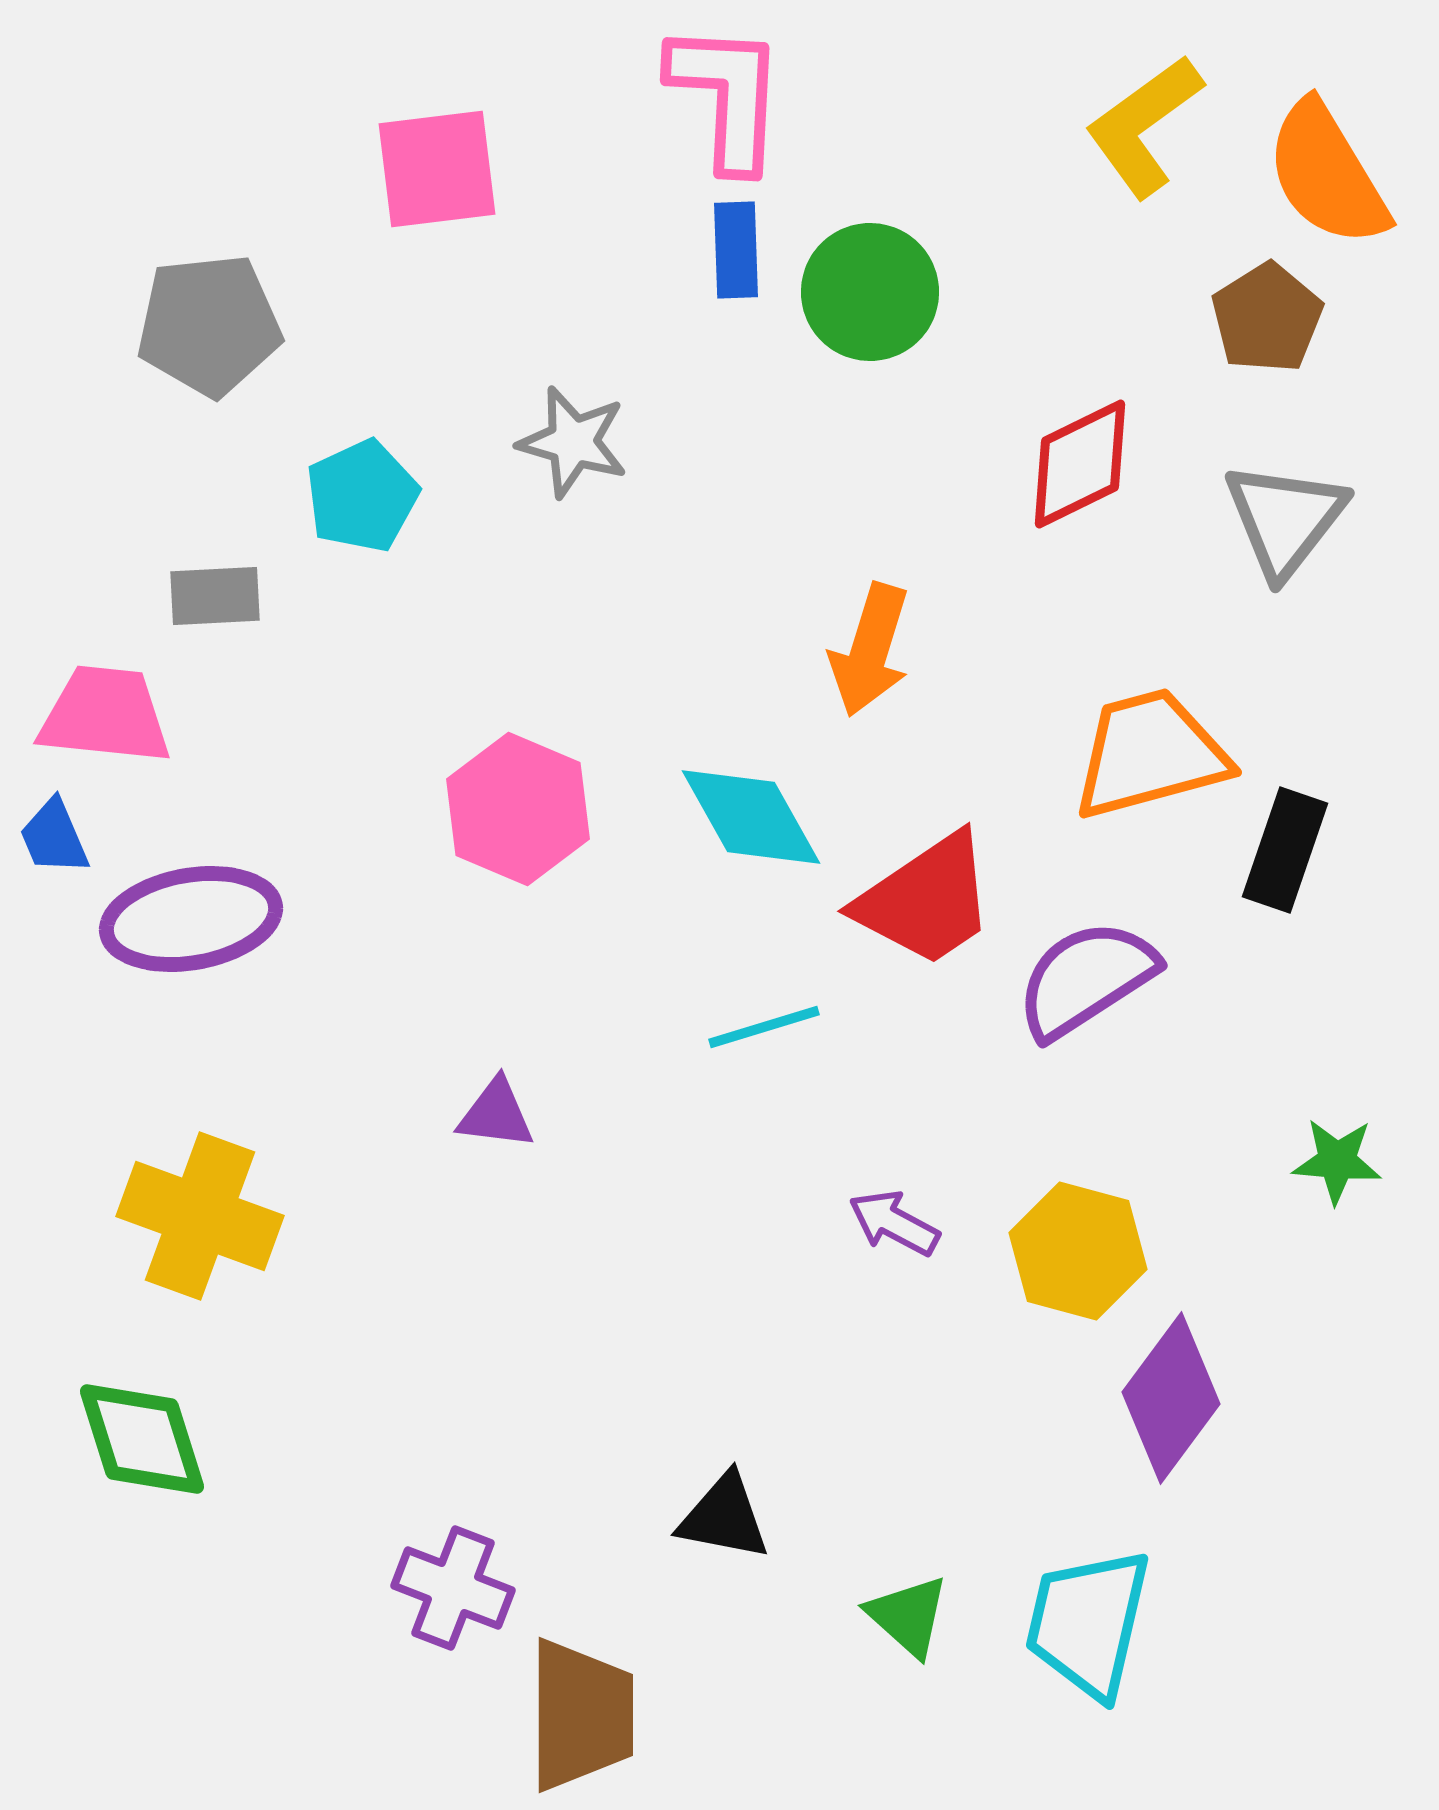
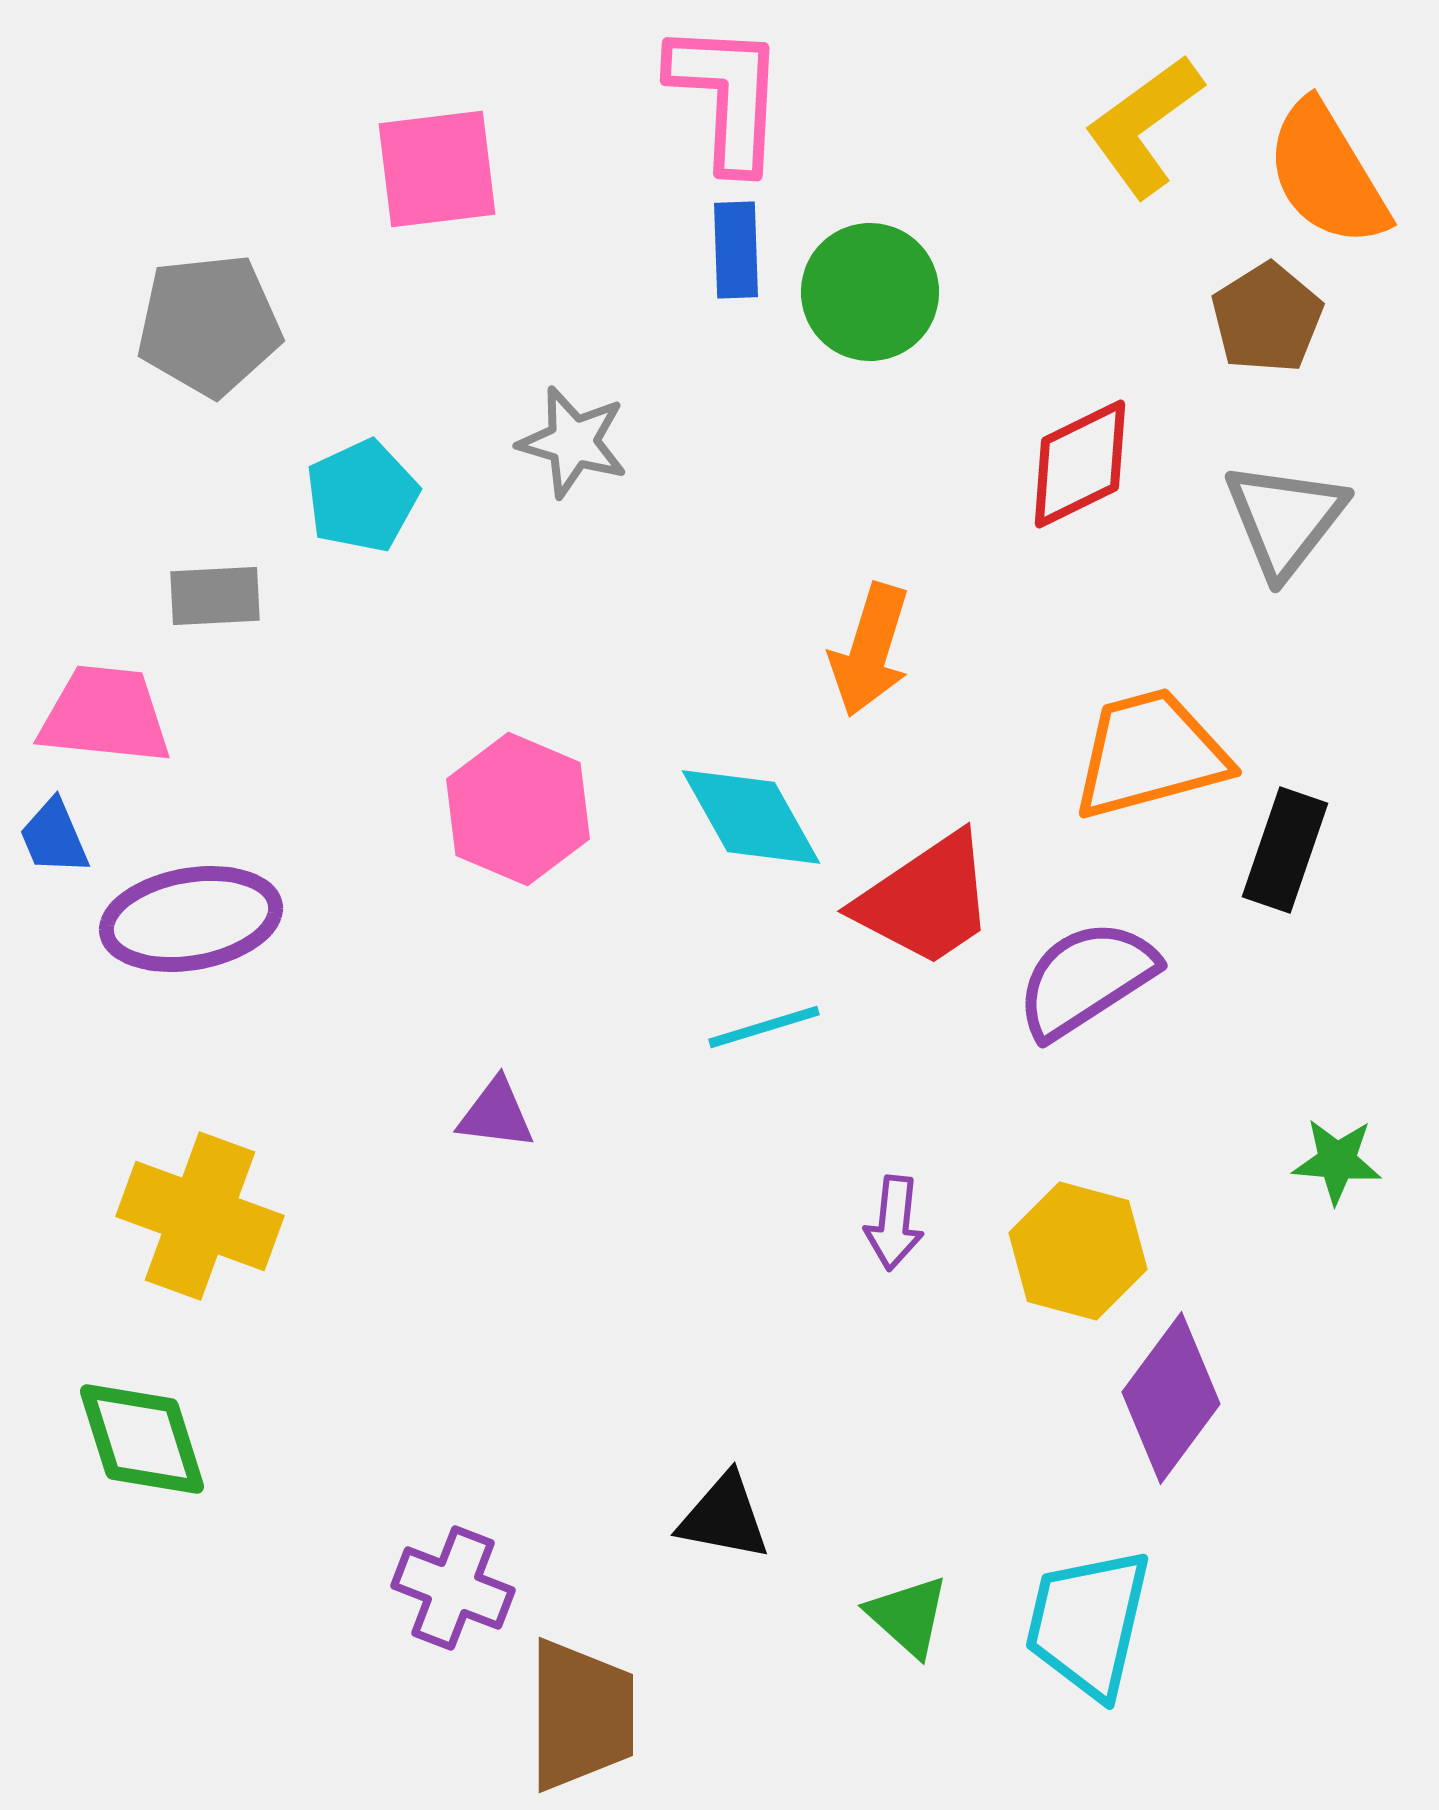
purple arrow: rotated 112 degrees counterclockwise
